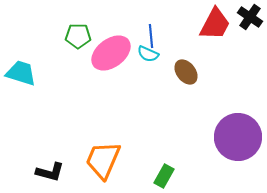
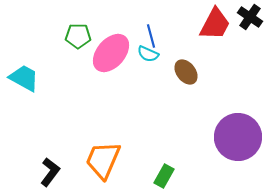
blue line: rotated 10 degrees counterclockwise
pink ellipse: rotated 12 degrees counterclockwise
cyan trapezoid: moved 3 px right, 5 px down; rotated 12 degrees clockwise
black L-shape: rotated 68 degrees counterclockwise
